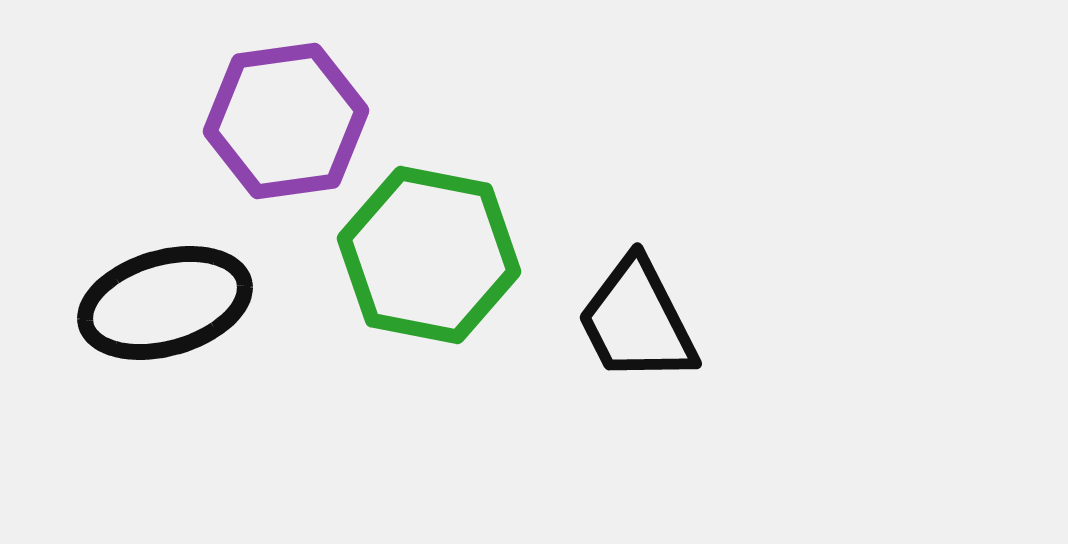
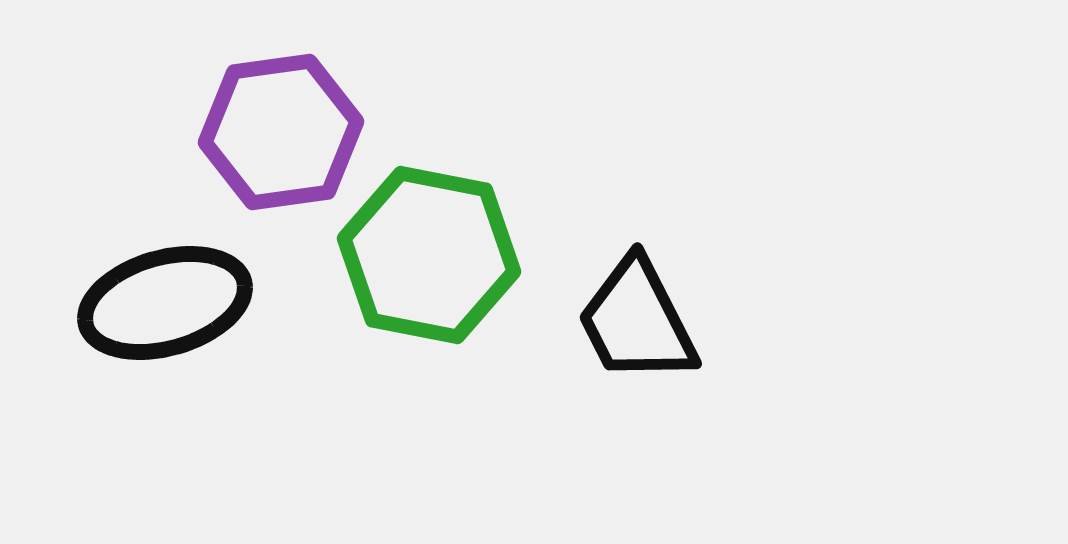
purple hexagon: moved 5 px left, 11 px down
